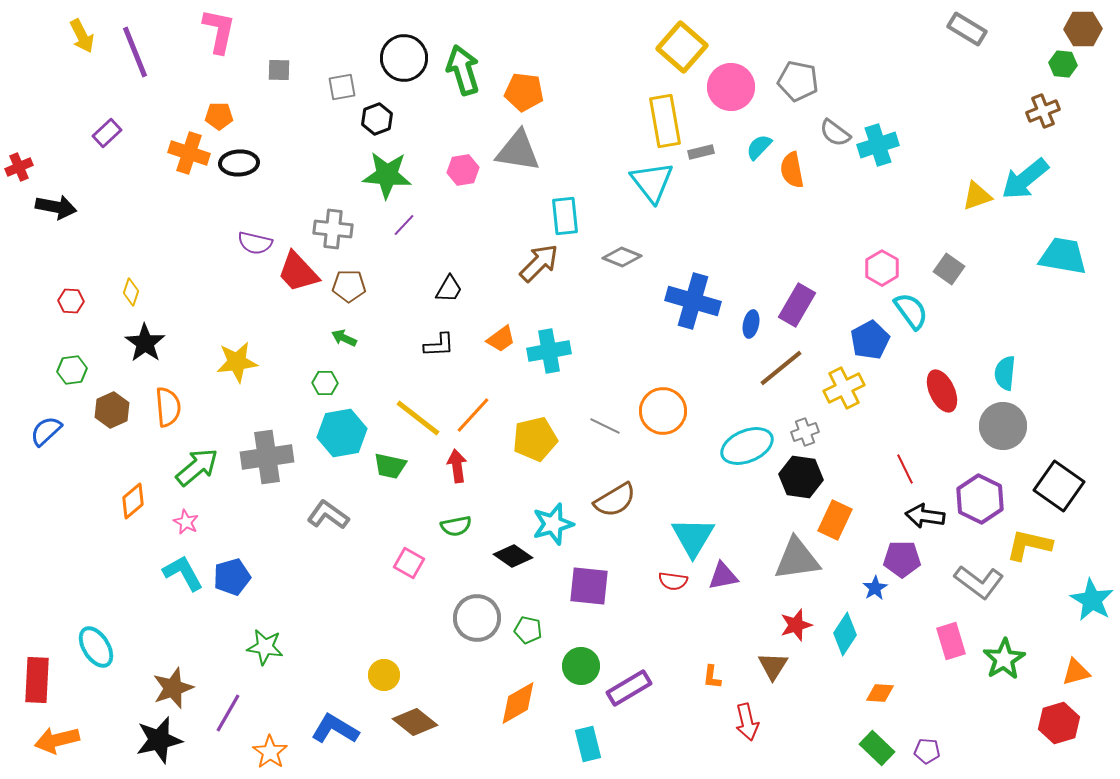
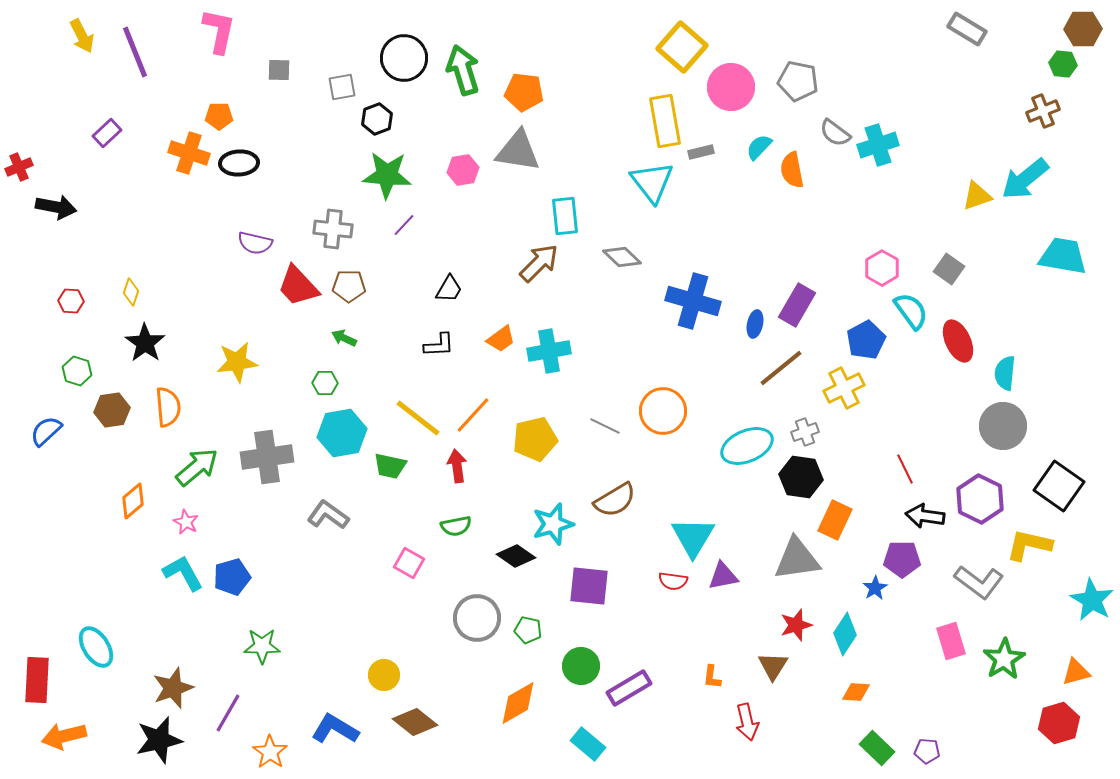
gray diamond at (622, 257): rotated 21 degrees clockwise
red trapezoid at (298, 272): moved 14 px down
blue ellipse at (751, 324): moved 4 px right
blue pentagon at (870, 340): moved 4 px left
green hexagon at (72, 370): moved 5 px right, 1 px down; rotated 24 degrees clockwise
red ellipse at (942, 391): moved 16 px right, 50 px up
brown hexagon at (112, 410): rotated 16 degrees clockwise
black diamond at (513, 556): moved 3 px right
green star at (265, 647): moved 3 px left, 1 px up; rotated 9 degrees counterclockwise
orange diamond at (880, 693): moved 24 px left, 1 px up
orange arrow at (57, 740): moved 7 px right, 4 px up
cyan rectangle at (588, 744): rotated 36 degrees counterclockwise
